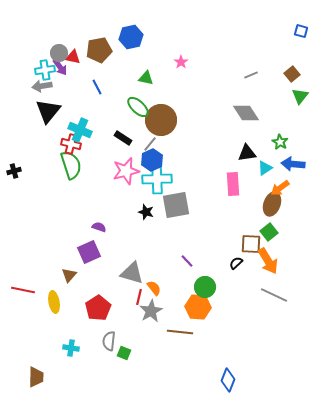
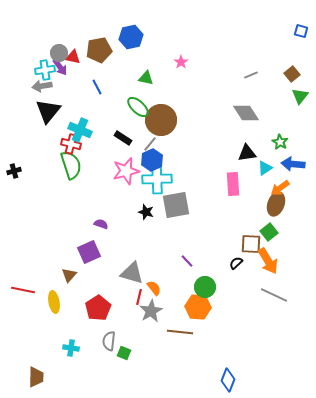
brown ellipse at (272, 204): moved 4 px right
purple semicircle at (99, 227): moved 2 px right, 3 px up
